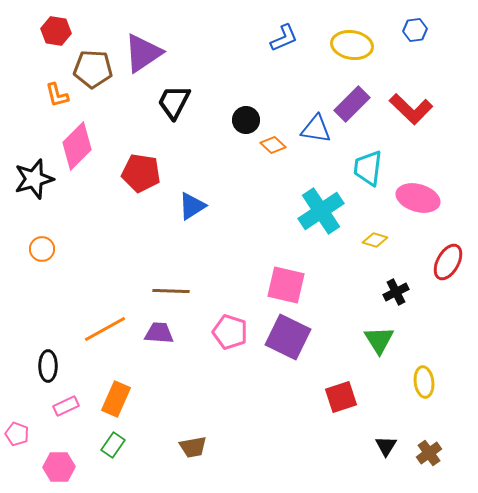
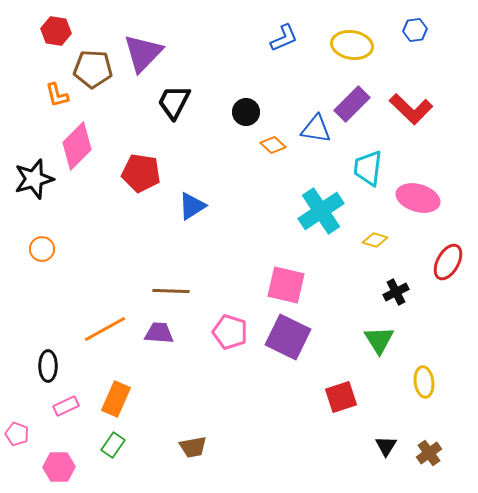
purple triangle at (143, 53): rotated 12 degrees counterclockwise
black circle at (246, 120): moved 8 px up
